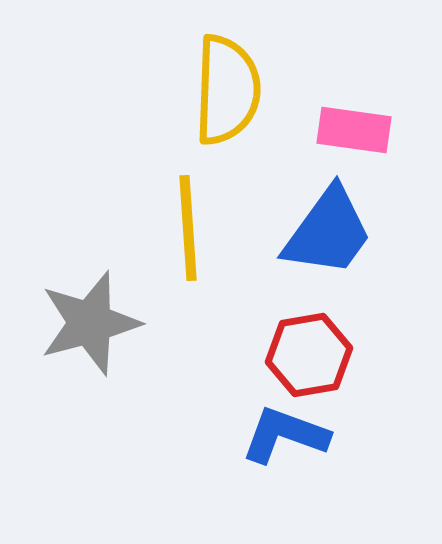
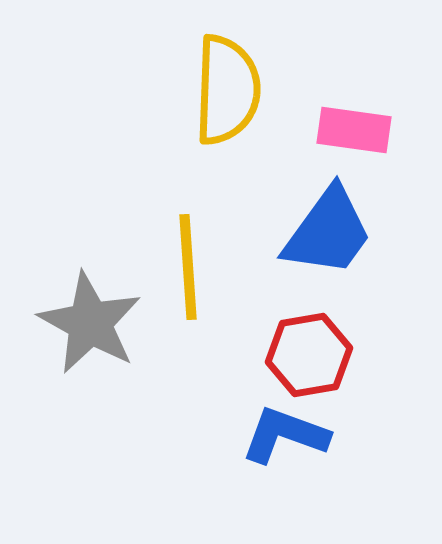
yellow line: moved 39 px down
gray star: rotated 28 degrees counterclockwise
